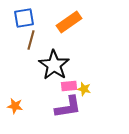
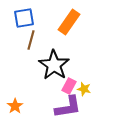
orange rectangle: rotated 20 degrees counterclockwise
pink rectangle: rotated 56 degrees counterclockwise
orange star: rotated 28 degrees clockwise
